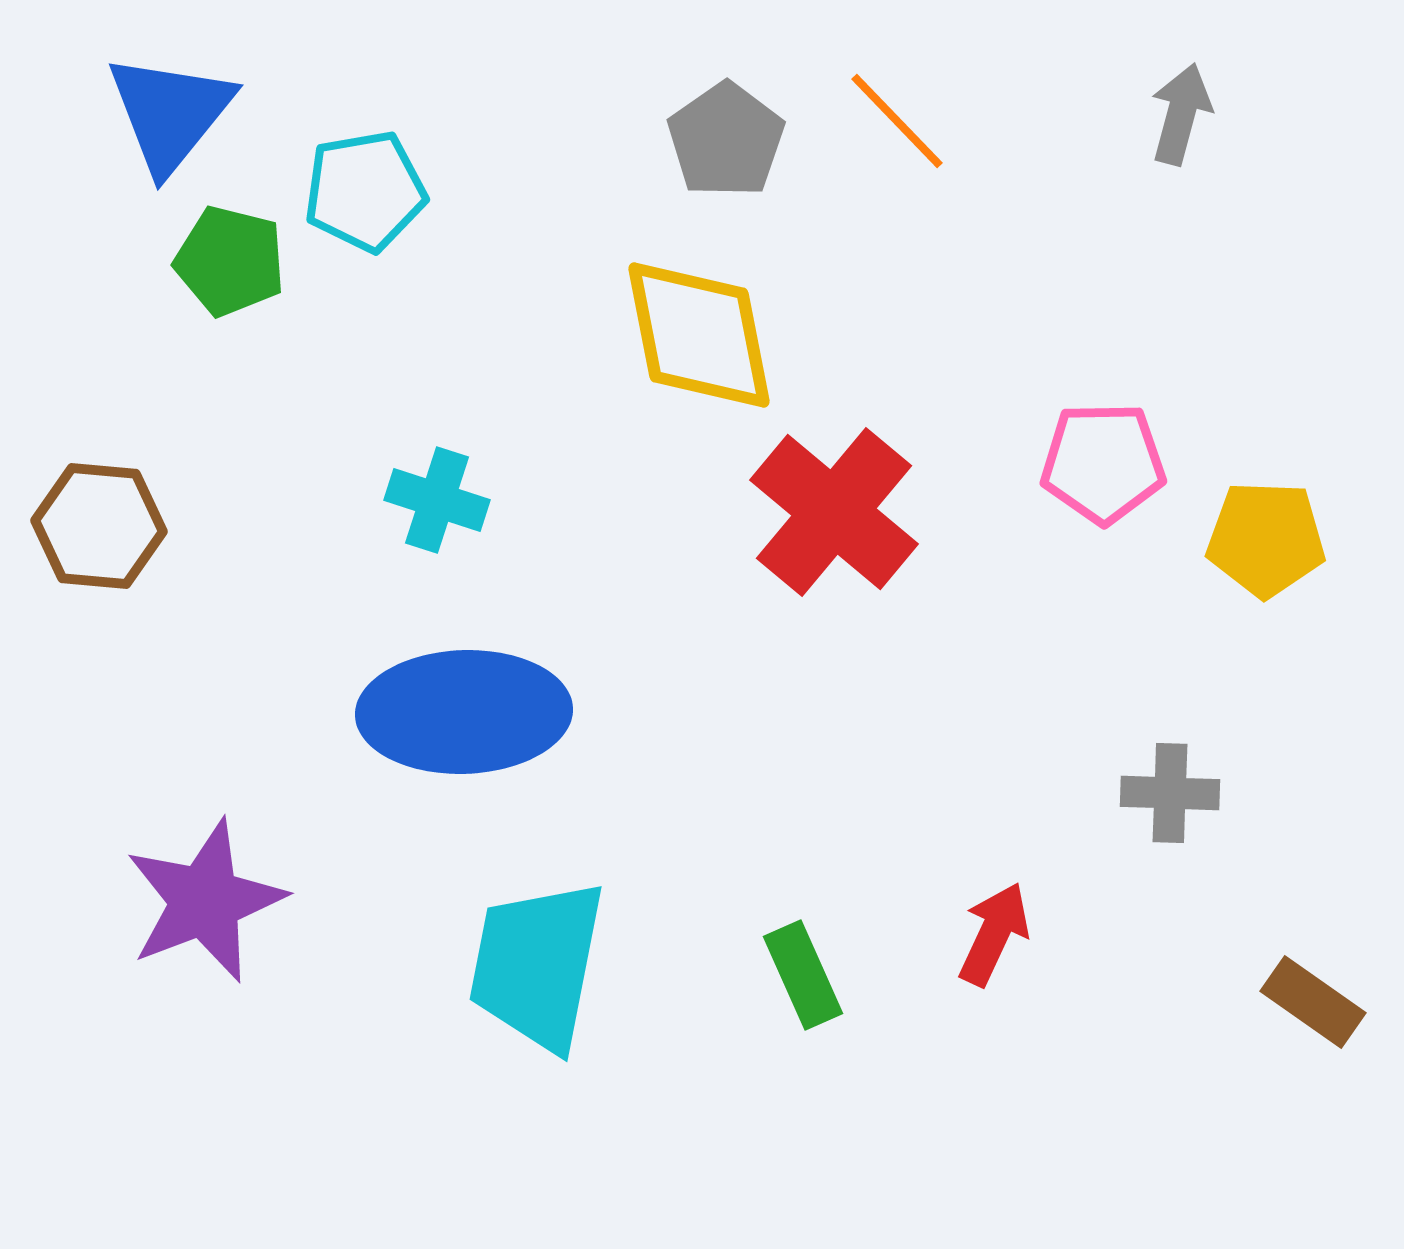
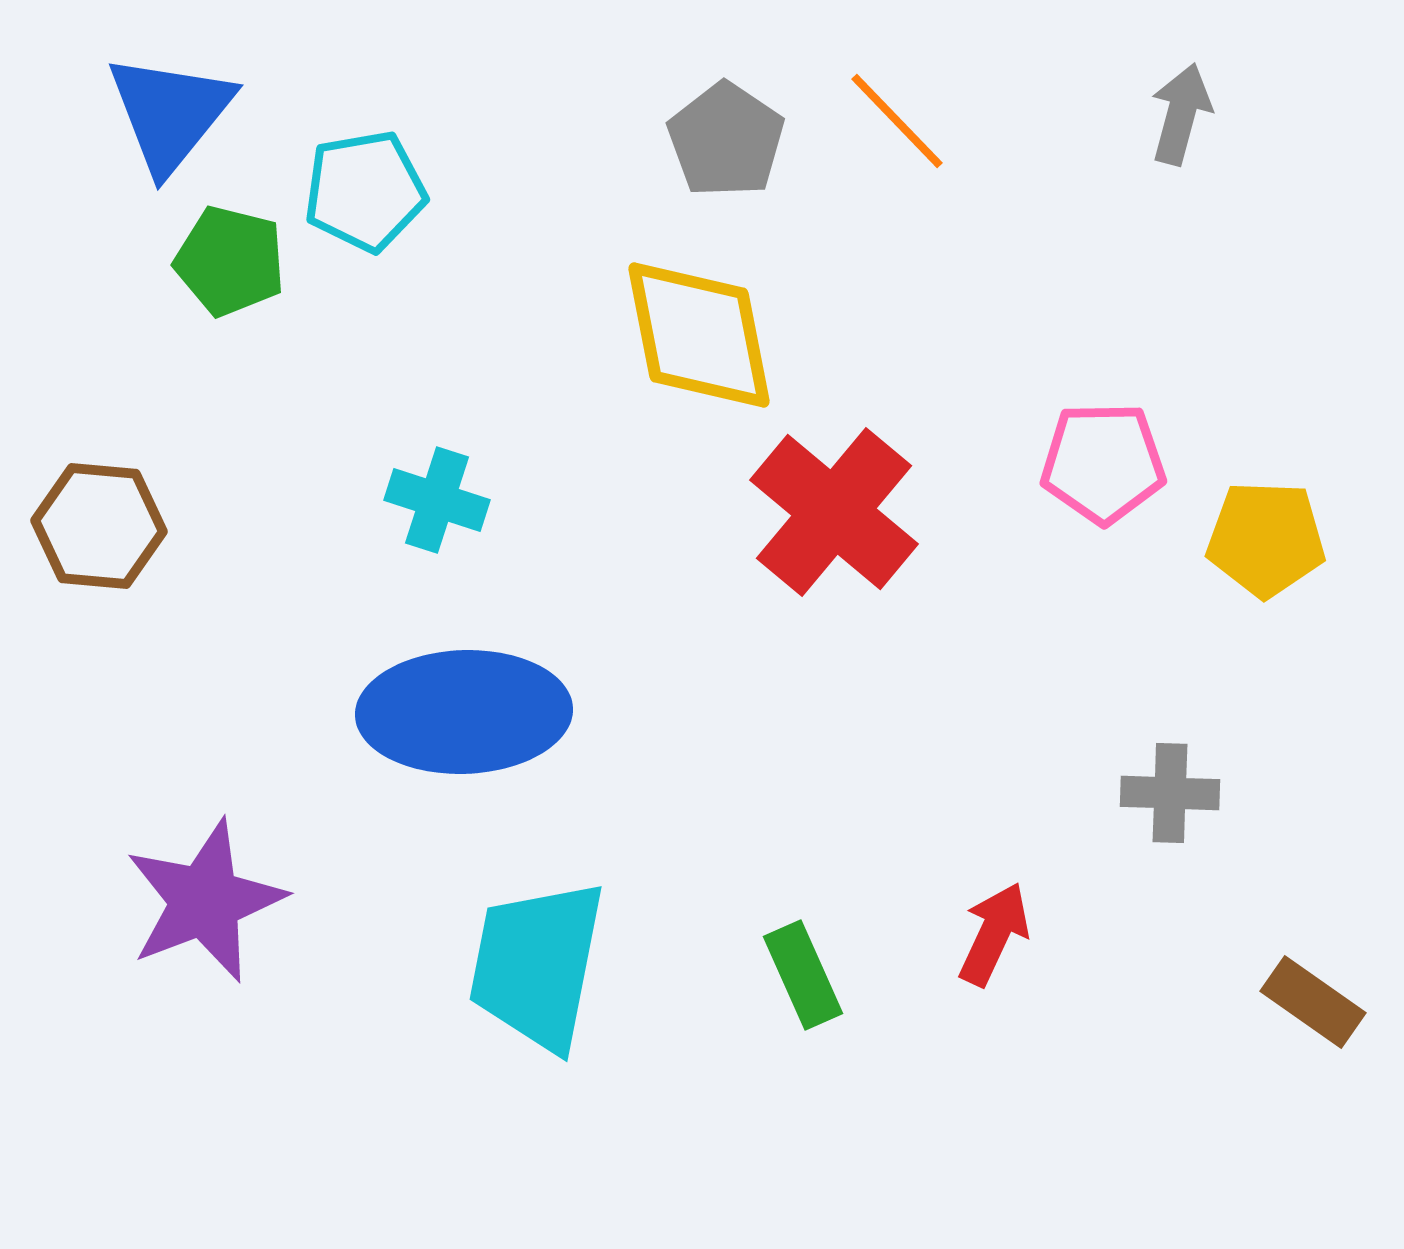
gray pentagon: rotated 3 degrees counterclockwise
